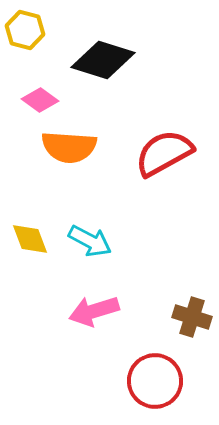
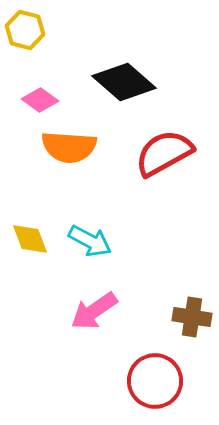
black diamond: moved 21 px right, 22 px down; rotated 24 degrees clockwise
pink arrow: rotated 18 degrees counterclockwise
brown cross: rotated 9 degrees counterclockwise
